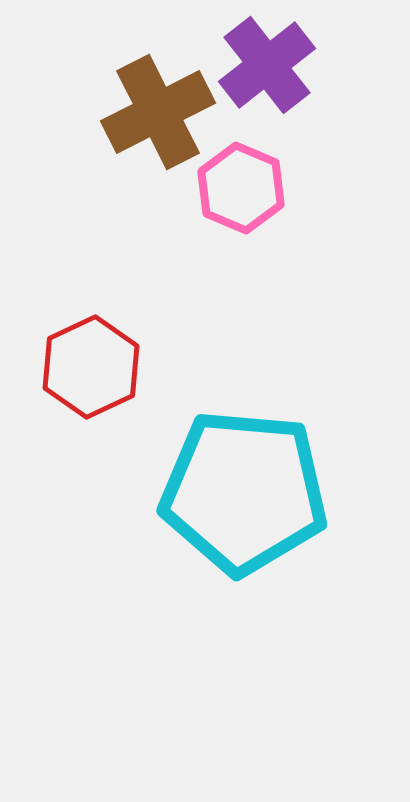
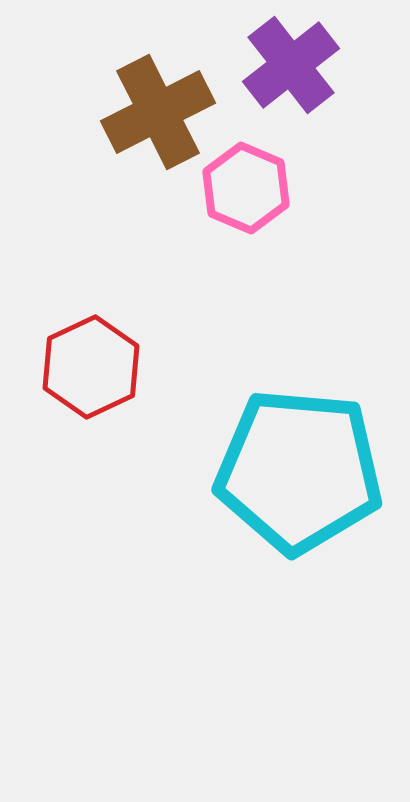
purple cross: moved 24 px right
pink hexagon: moved 5 px right
cyan pentagon: moved 55 px right, 21 px up
